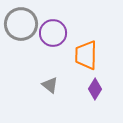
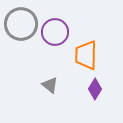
purple circle: moved 2 px right, 1 px up
